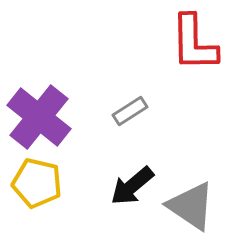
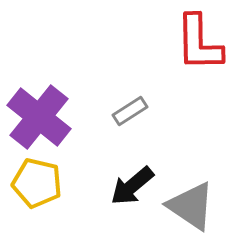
red L-shape: moved 5 px right
